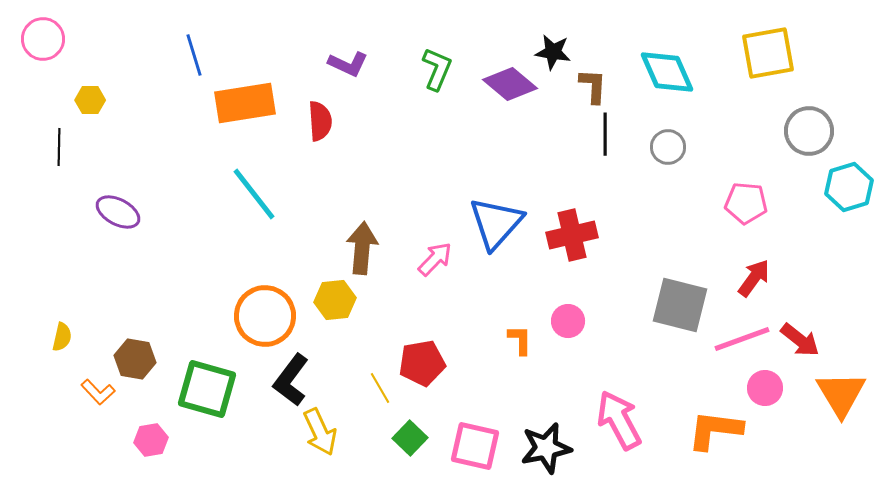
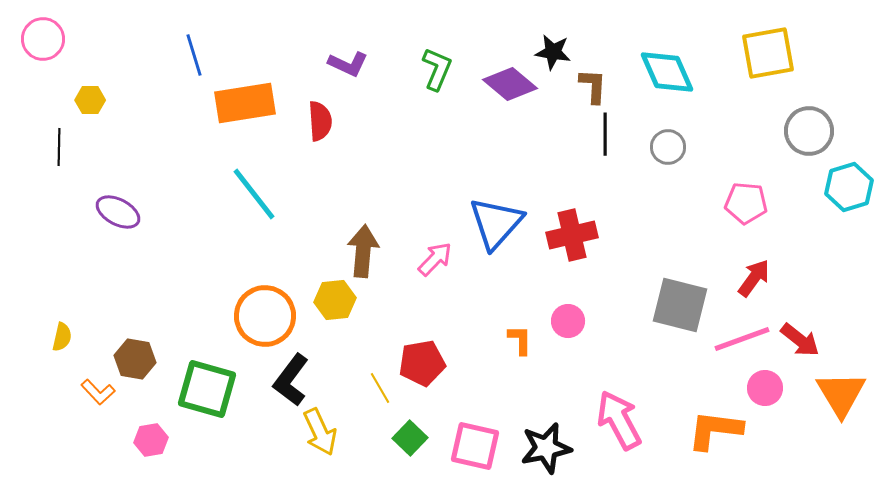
brown arrow at (362, 248): moved 1 px right, 3 px down
